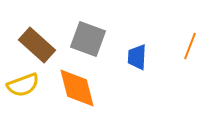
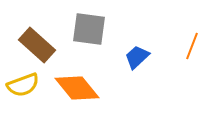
gray square: moved 1 px right, 10 px up; rotated 12 degrees counterclockwise
orange line: moved 2 px right
blue trapezoid: rotated 44 degrees clockwise
orange diamond: rotated 24 degrees counterclockwise
